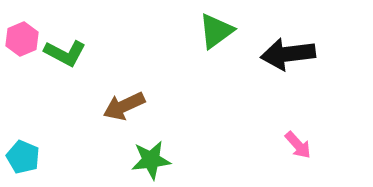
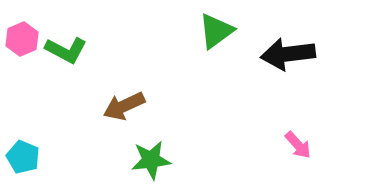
green L-shape: moved 1 px right, 3 px up
